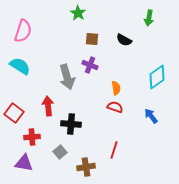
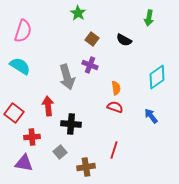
brown square: rotated 32 degrees clockwise
